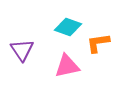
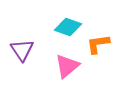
orange L-shape: moved 1 px down
pink triangle: rotated 28 degrees counterclockwise
